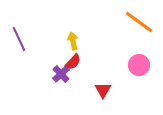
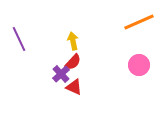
orange line: rotated 60 degrees counterclockwise
red triangle: moved 29 px left, 3 px up; rotated 36 degrees counterclockwise
